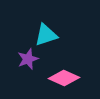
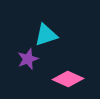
pink diamond: moved 4 px right, 1 px down
